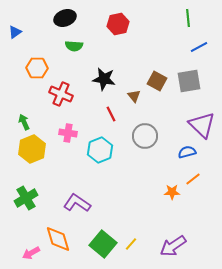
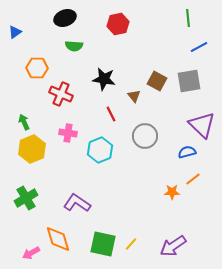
green square: rotated 28 degrees counterclockwise
